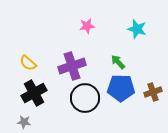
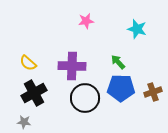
pink star: moved 1 px left, 5 px up
purple cross: rotated 20 degrees clockwise
